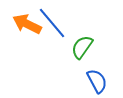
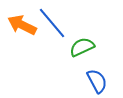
orange arrow: moved 5 px left, 1 px down
green semicircle: rotated 30 degrees clockwise
